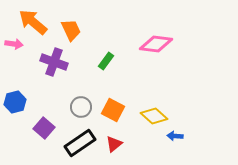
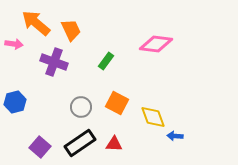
orange arrow: moved 3 px right, 1 px down
orange square: moved 4 px right, 7 px up
yellow diamond: moved 1 px left, 1 px down; rotated 28 degrees clockwise
purple square: moved 4 px left, 19 px down
red triangle: rotated 42 degrees clockwise
